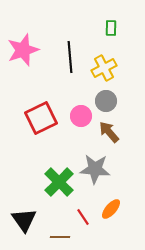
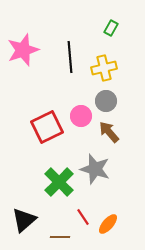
green rectangle: rotated 28 degrees clockwise
yellow cross: rotated 15 degrees clockwise
red square: moved 6 px right, 9 px down
gray star: rotated 12 degrees clockwise
orange ellipse: moved 3 px left, 15 px down
black triangle: rotated 24 degrees clockwise
